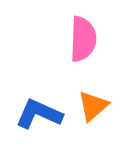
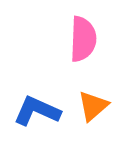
blue L-shape: moved 2 px left, 3 px up
